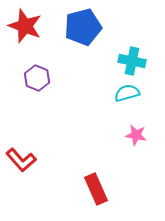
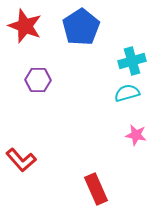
blue pentagon: moved 2 px left; rotated 18 degrees counterclockwise
cyan cross: rotated 28 degrees counterclockwise
purple hexagon: moved 1 px right, 2 px down; rotated 20 degrees counterclockwise
